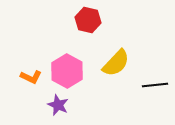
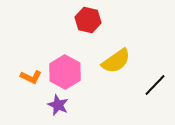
yellow semicircle: moved 2 px up; rotated 12 degrees clockwise
pink hexagon: moved 2 px left, 1 px down
black line: rotated 40 degrees counterclockwise
